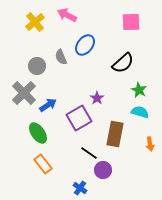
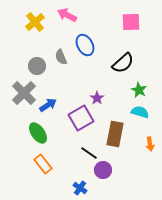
blue ellipse: rotated 65 degrees counterclockwise
purple square: moved 2 px right
